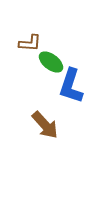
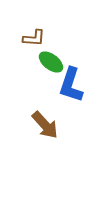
brown L-shape: moved 4 px right, 5 px up
blue L-shape: moved 1 px up
